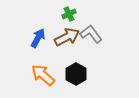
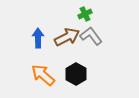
green cross: moved 16 px right
gray L-shape: moved 2 px down
blue arrow: rotated 30 degrees counterclockwise
